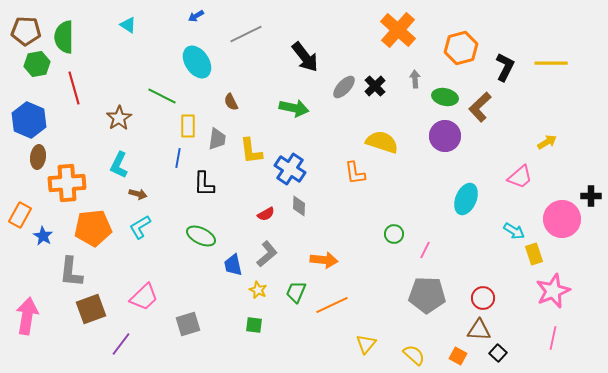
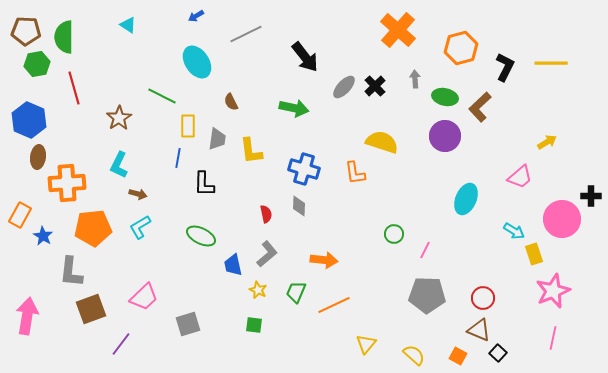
blue cross at (290, 169): moved 14 px right; rotated 16 degrees counterclockwise
red semicircle at (266, 214): rotated 72 degrees counterclockwise
orange line at (332, 305): moved 2 px right
brown triangle at (479, 330): rotated 20 degrees clockwise
